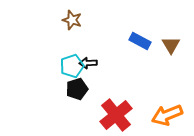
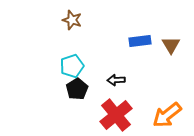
blue rectangle: rotated 35 degrees counterclockwise
black arrow: moved 28 px right, 17 px down
black pentagon: rotated 15 degrees counterclockwise
orange arrow: rotated 16 degrees counterclockwise
